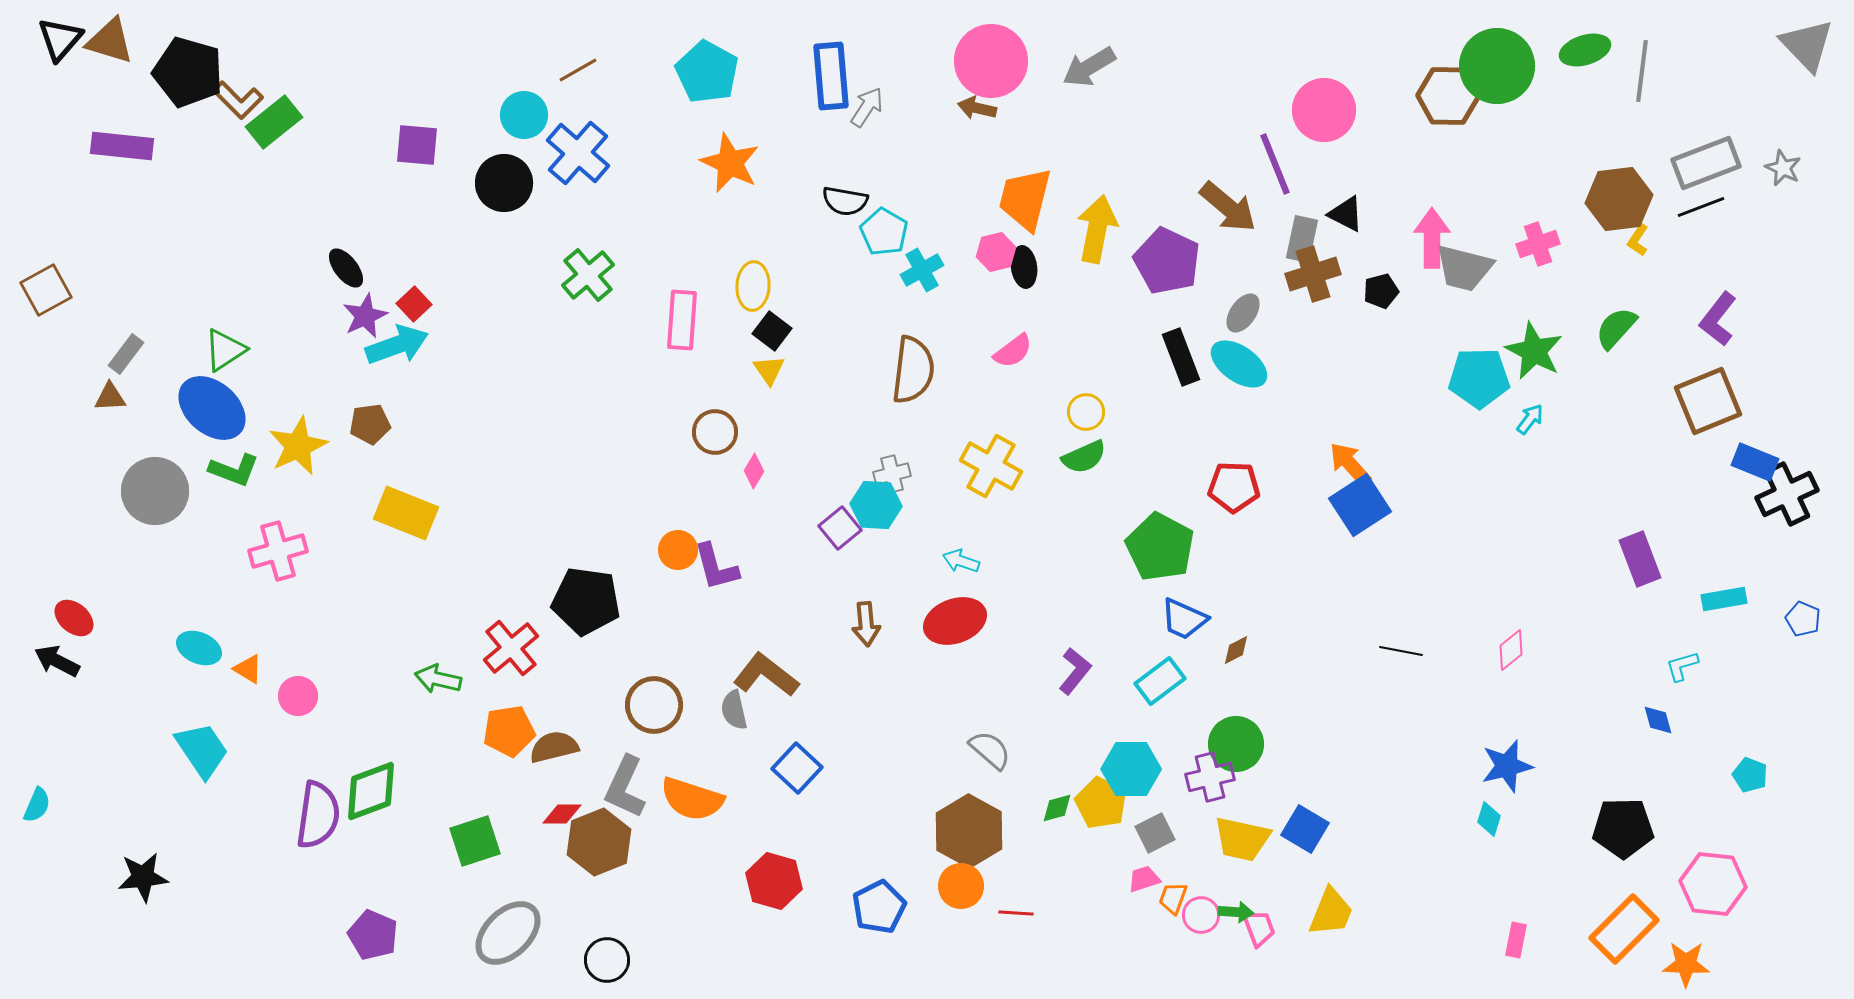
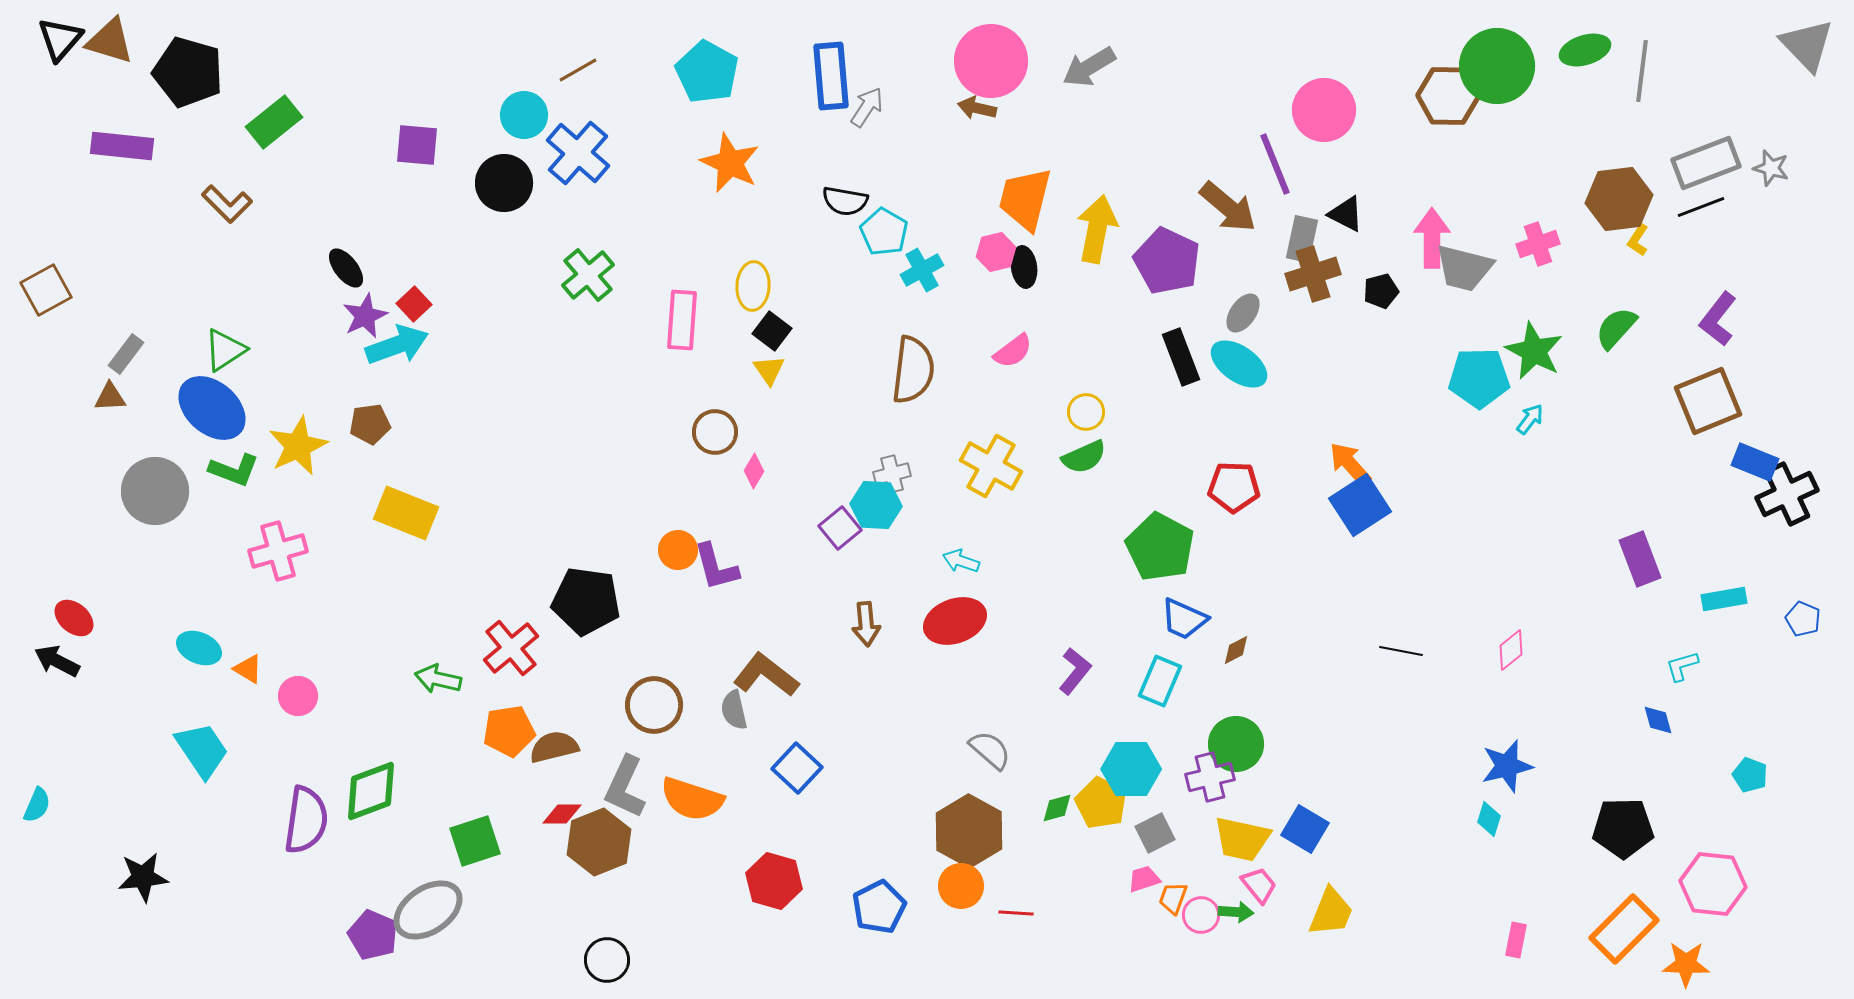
brown L-shape at (238, 100): moved 11 px left, 104 px down
gray star at (1783, 168): moved 12 px left; rotated 9 degrees counterclockwise
cyan rectangle at (1160, 681): rotated 30 degrees counterclockwise
purple semicircle at (318, 815): moved 12 px left, 5 px down
pink trapezoid at (1259, 928): moved 43 px up; rotated 18 degrees counterclockwise
gray ellipse at (508, 933): moved 80 px left, 23 px up; rotated 10 degrees clockwise
